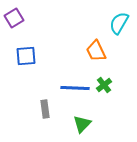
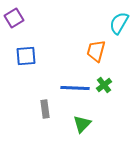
orange trapezoid: rotated 40 degrees clockwise
